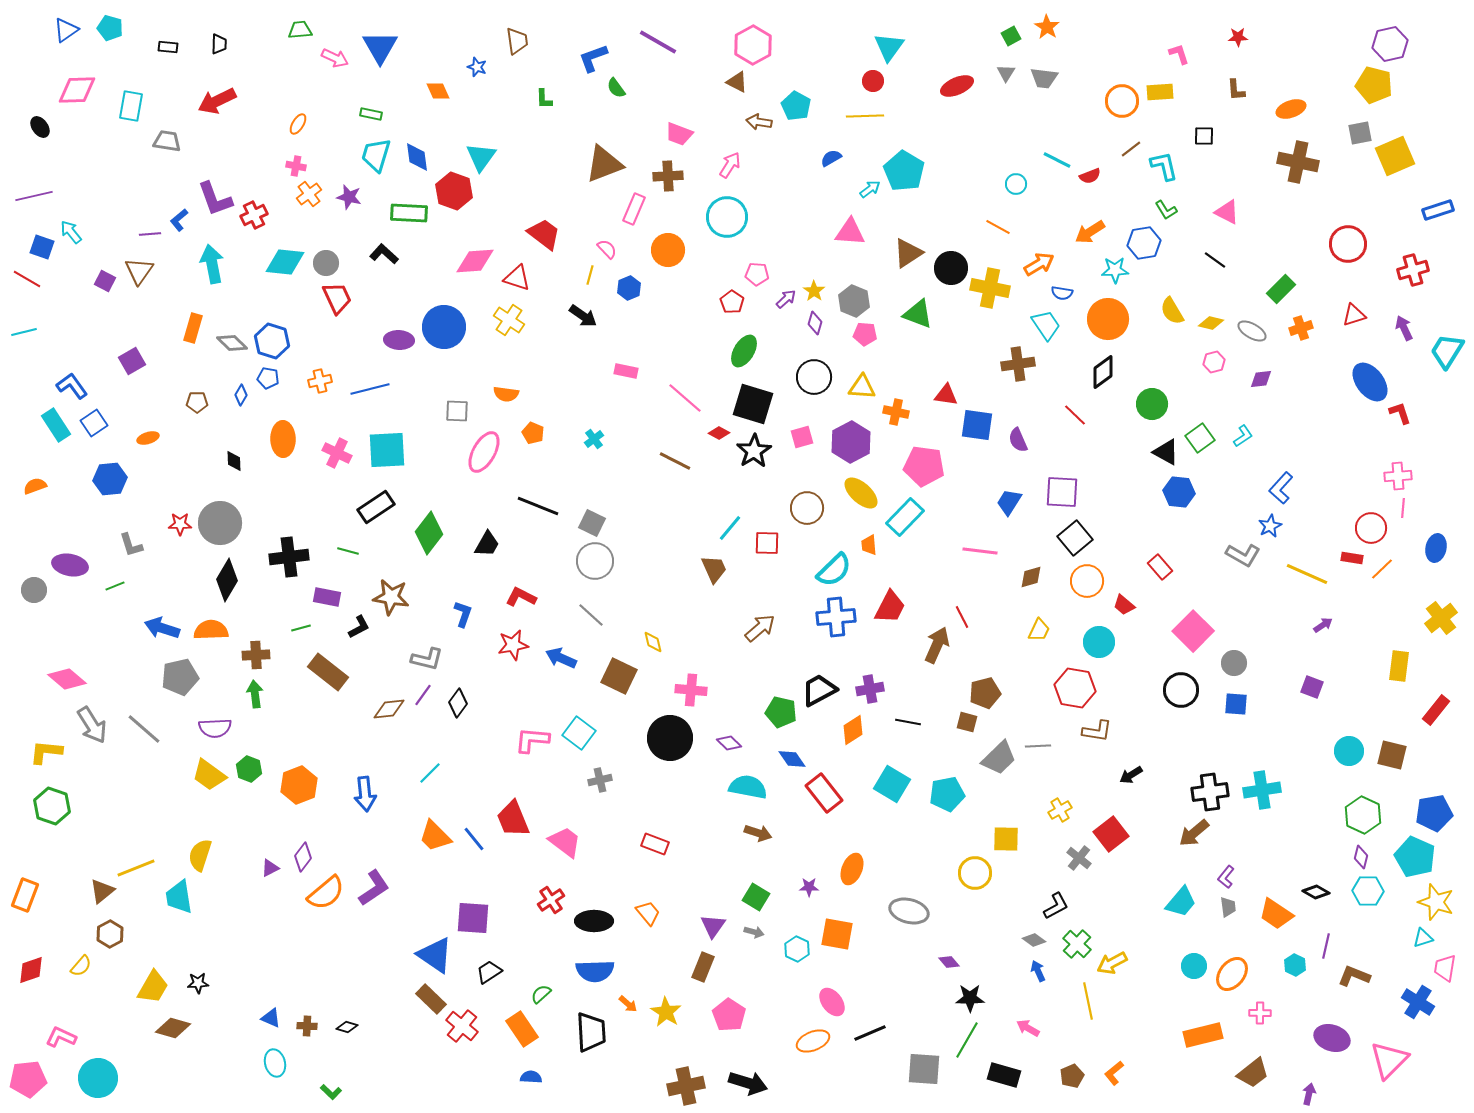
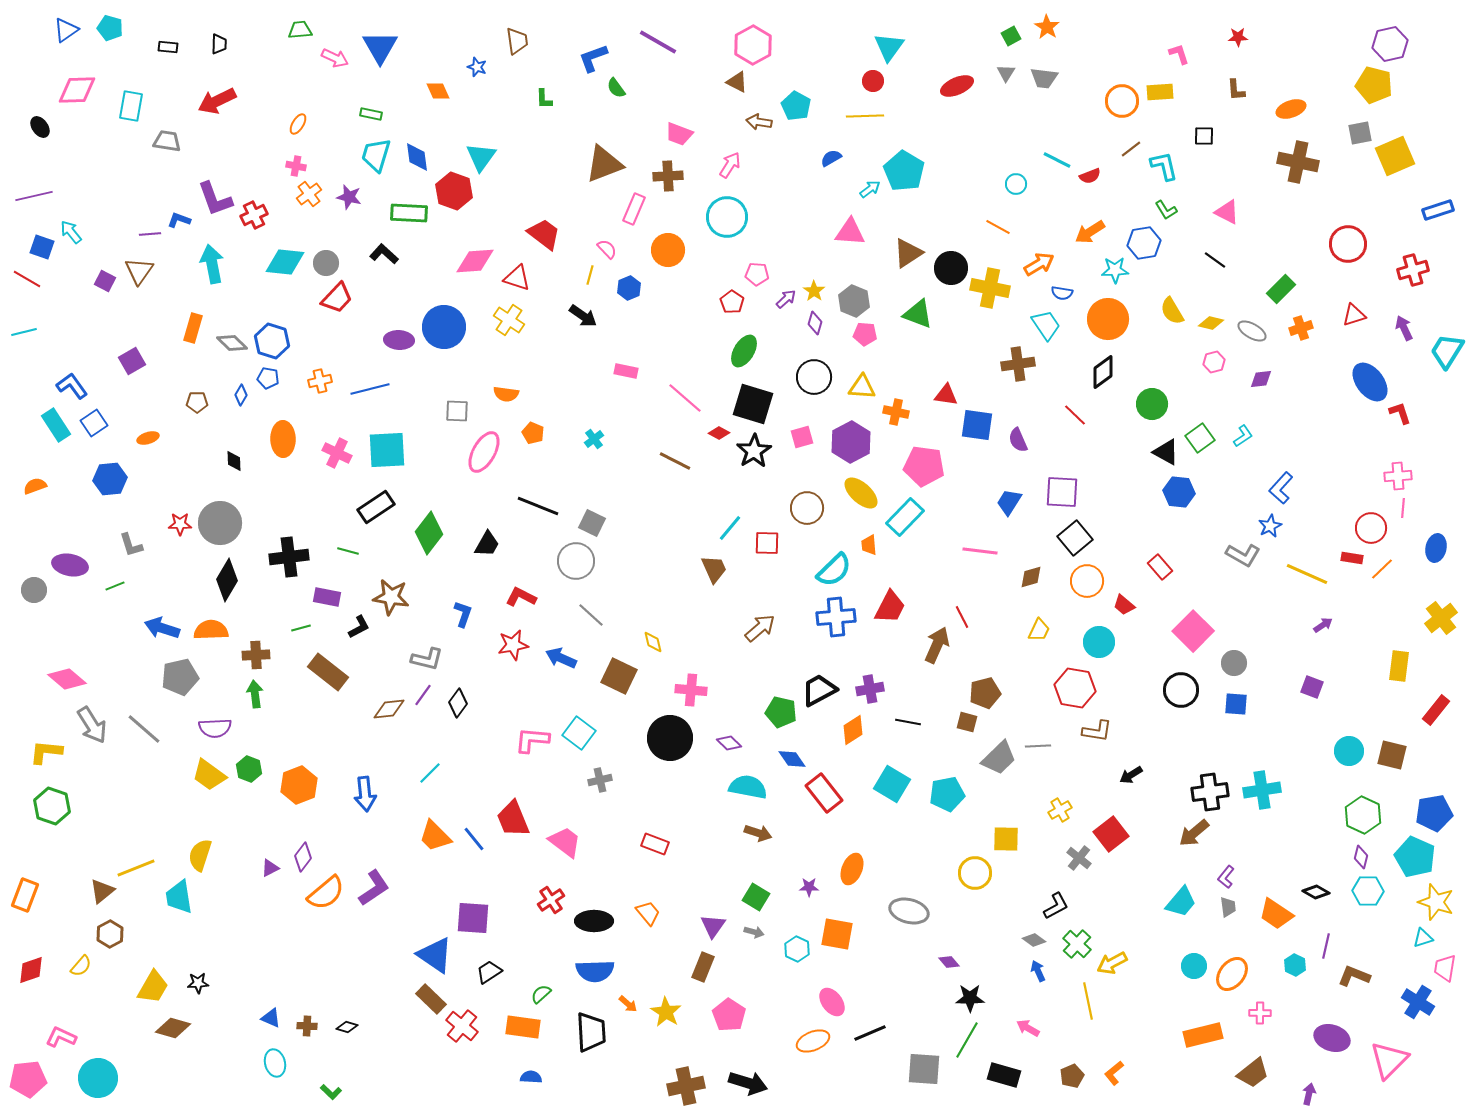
blue L-shape at (179, 220): rotated 60 degrees clockwise
red trapezoid at (337, 298): rotated 68 degrees clockwise
gray circle at (595, 561): moved 19 px left
orange rectangle at (522, 1029): moved 1 px right, 2 px up; rotated 48 degrees counterclockwise
